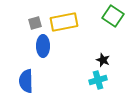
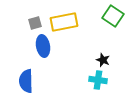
blue ellipse: rotated 10 degrees counterclockwise
cyan cross: rotated 24 degrees clockwise
